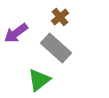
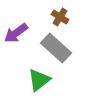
brown cross: rotated 18 degrees counterclockwise
